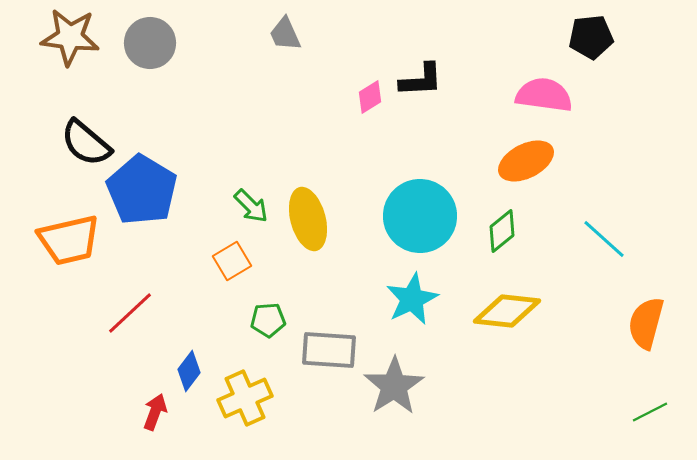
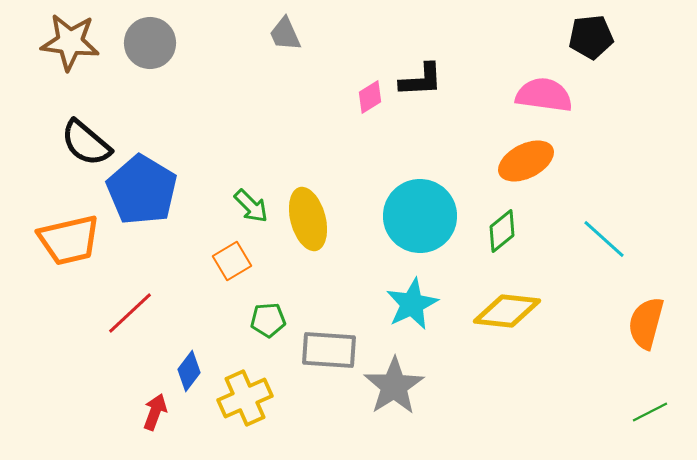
brown star: moved 5 px down
cyan star: moved 5 px down
